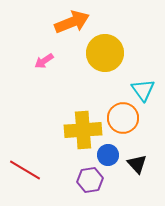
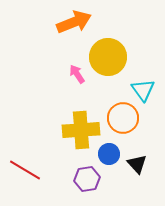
orange arrow: moved 2 px right
yellow circle: moved 3 px right, 4 px down
pink arrow: moved 33 px right, 13 px down; rotated 90 degrees clockwise
yellow cross: moved 2 px left
blue circle: moved 1 px right, 1 px up
purple hexagon: moved 3 px left, 1 px up
